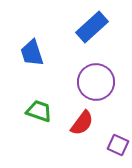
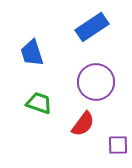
blue rectangle: rotated 8 degrees clockwise
green trapezoid: moved 8 px up
red semicircle: moved 1 px right, 1 px down
purple square: rotated 25 degrees counterclockwise
